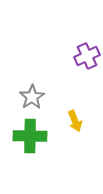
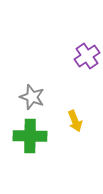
purple cross: rotated 10 degrees counterclockwise
gray star: rotated 20 degrees counterclockwise
